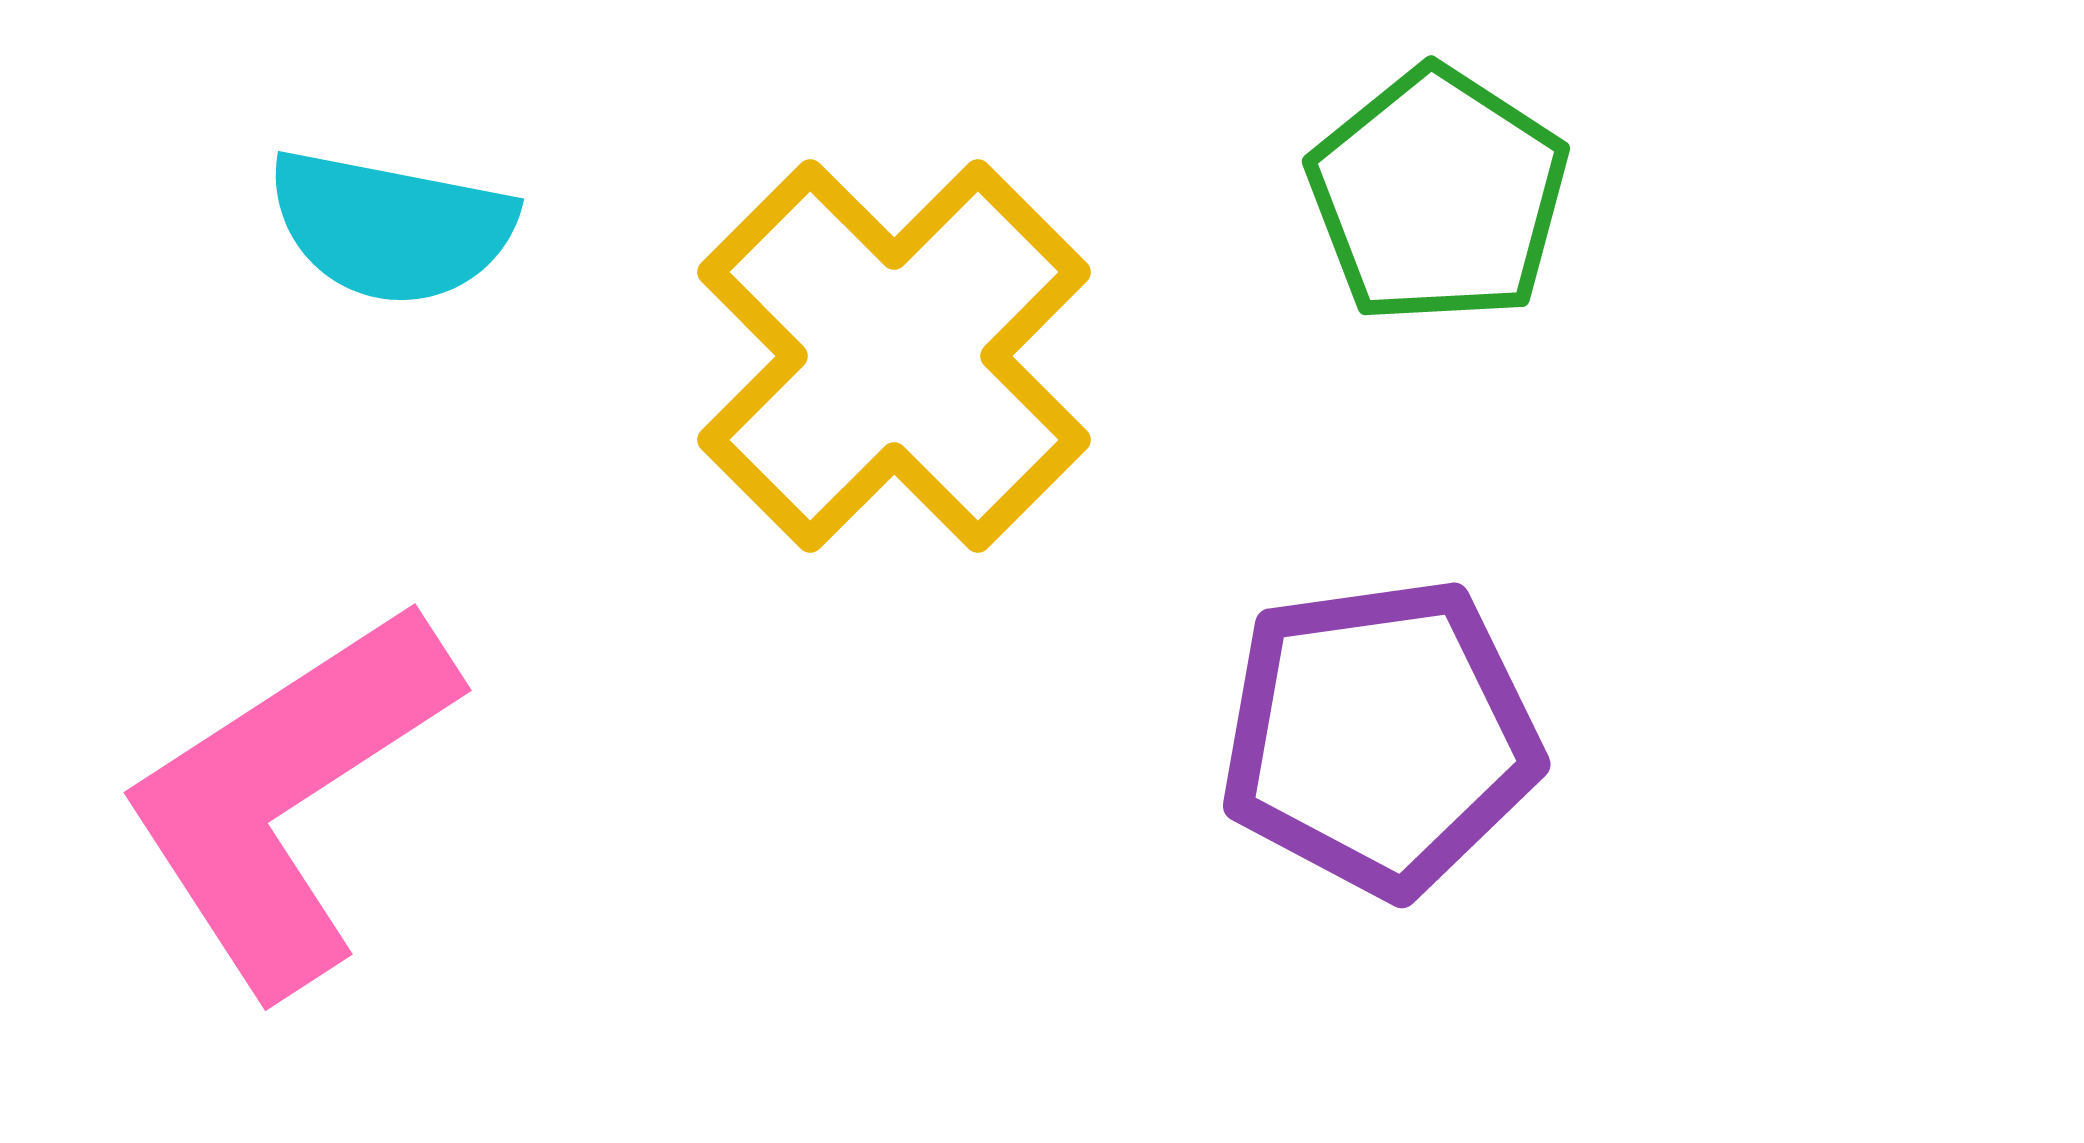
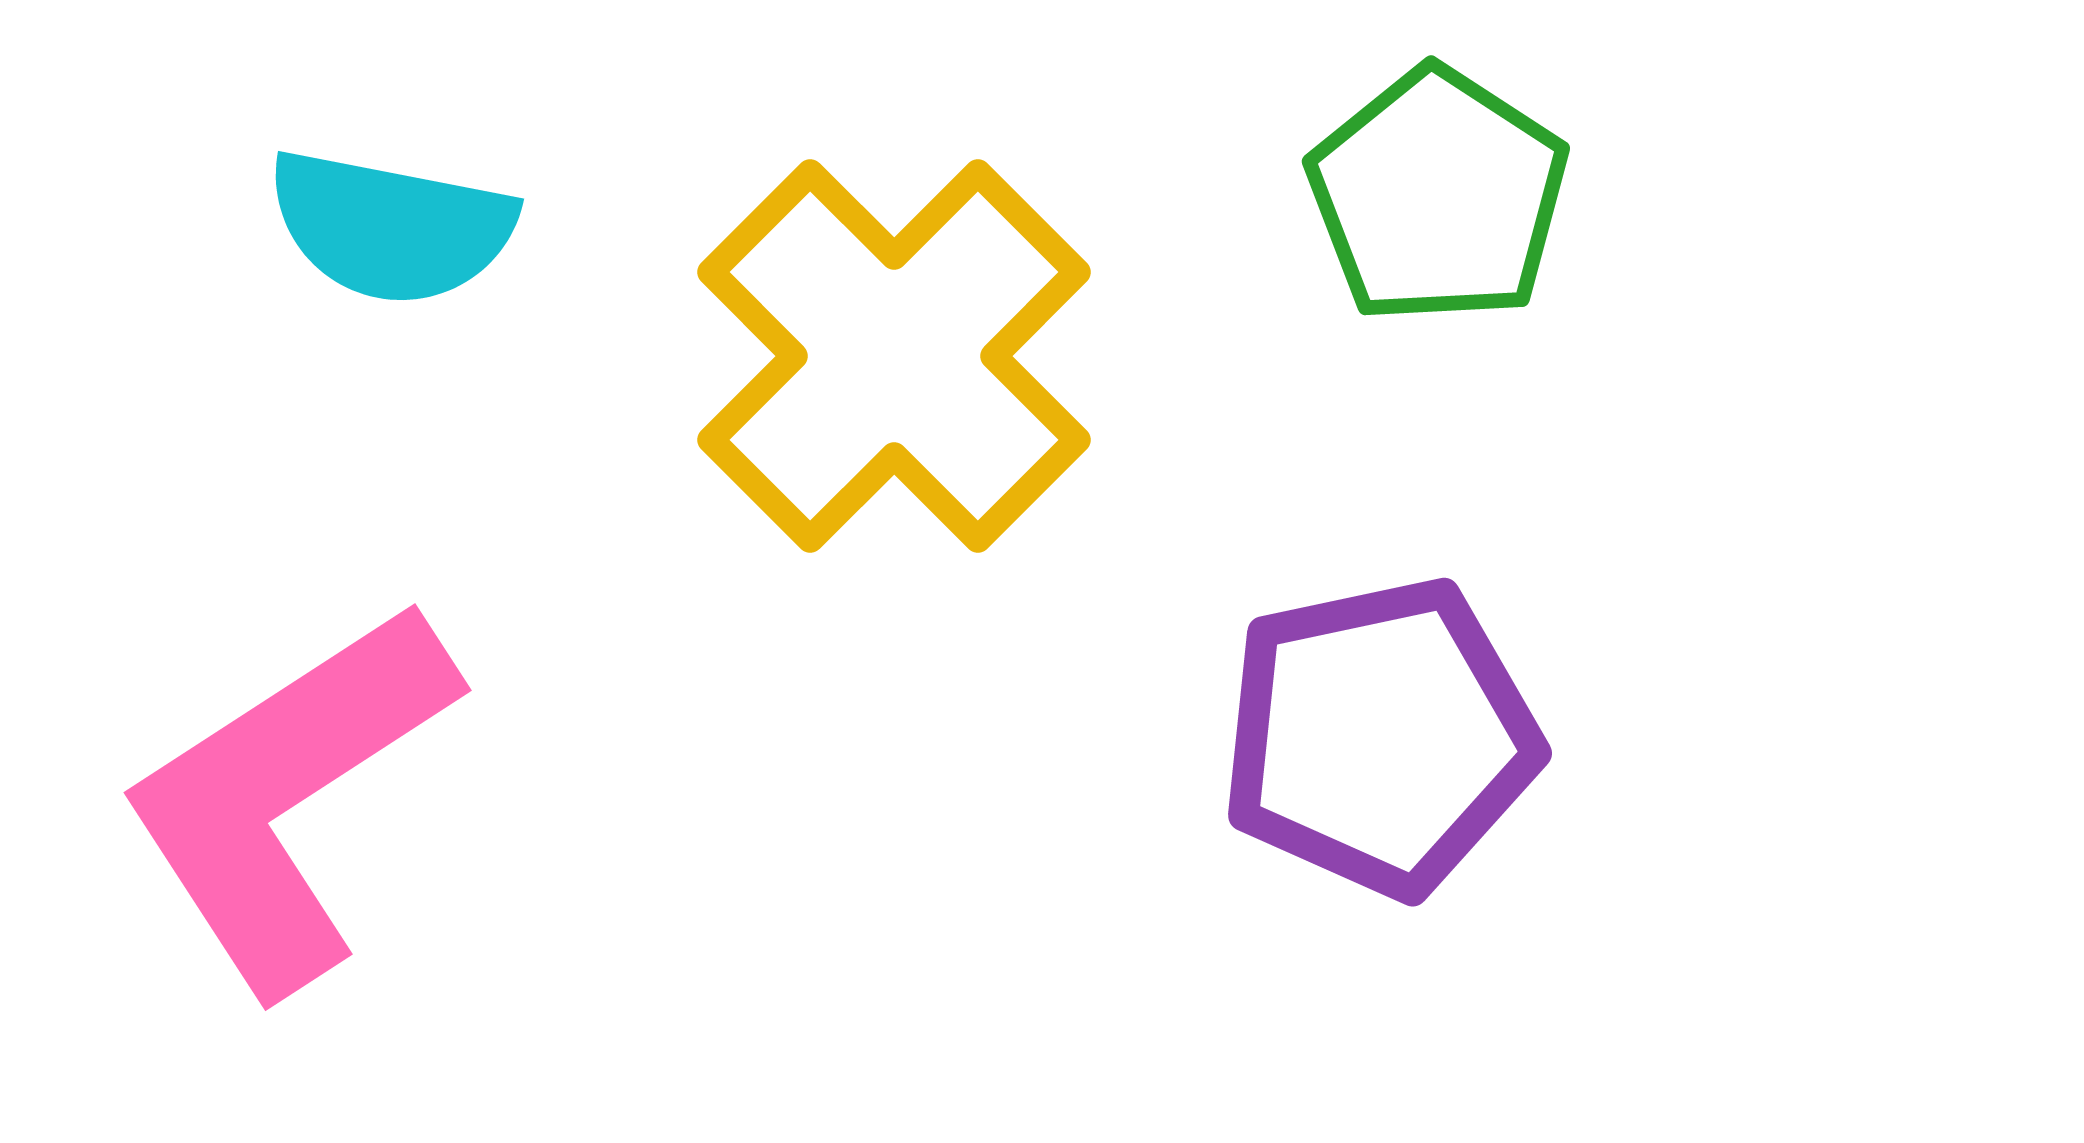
purple pentagon: rotated 4 degrees counterclockwise
